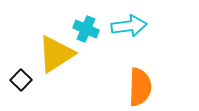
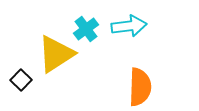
cyan cross: rotated 30 degrees clockwise
